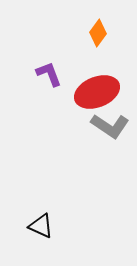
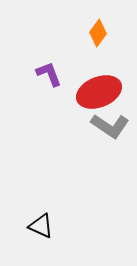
red ellipse: moved 2 px right
